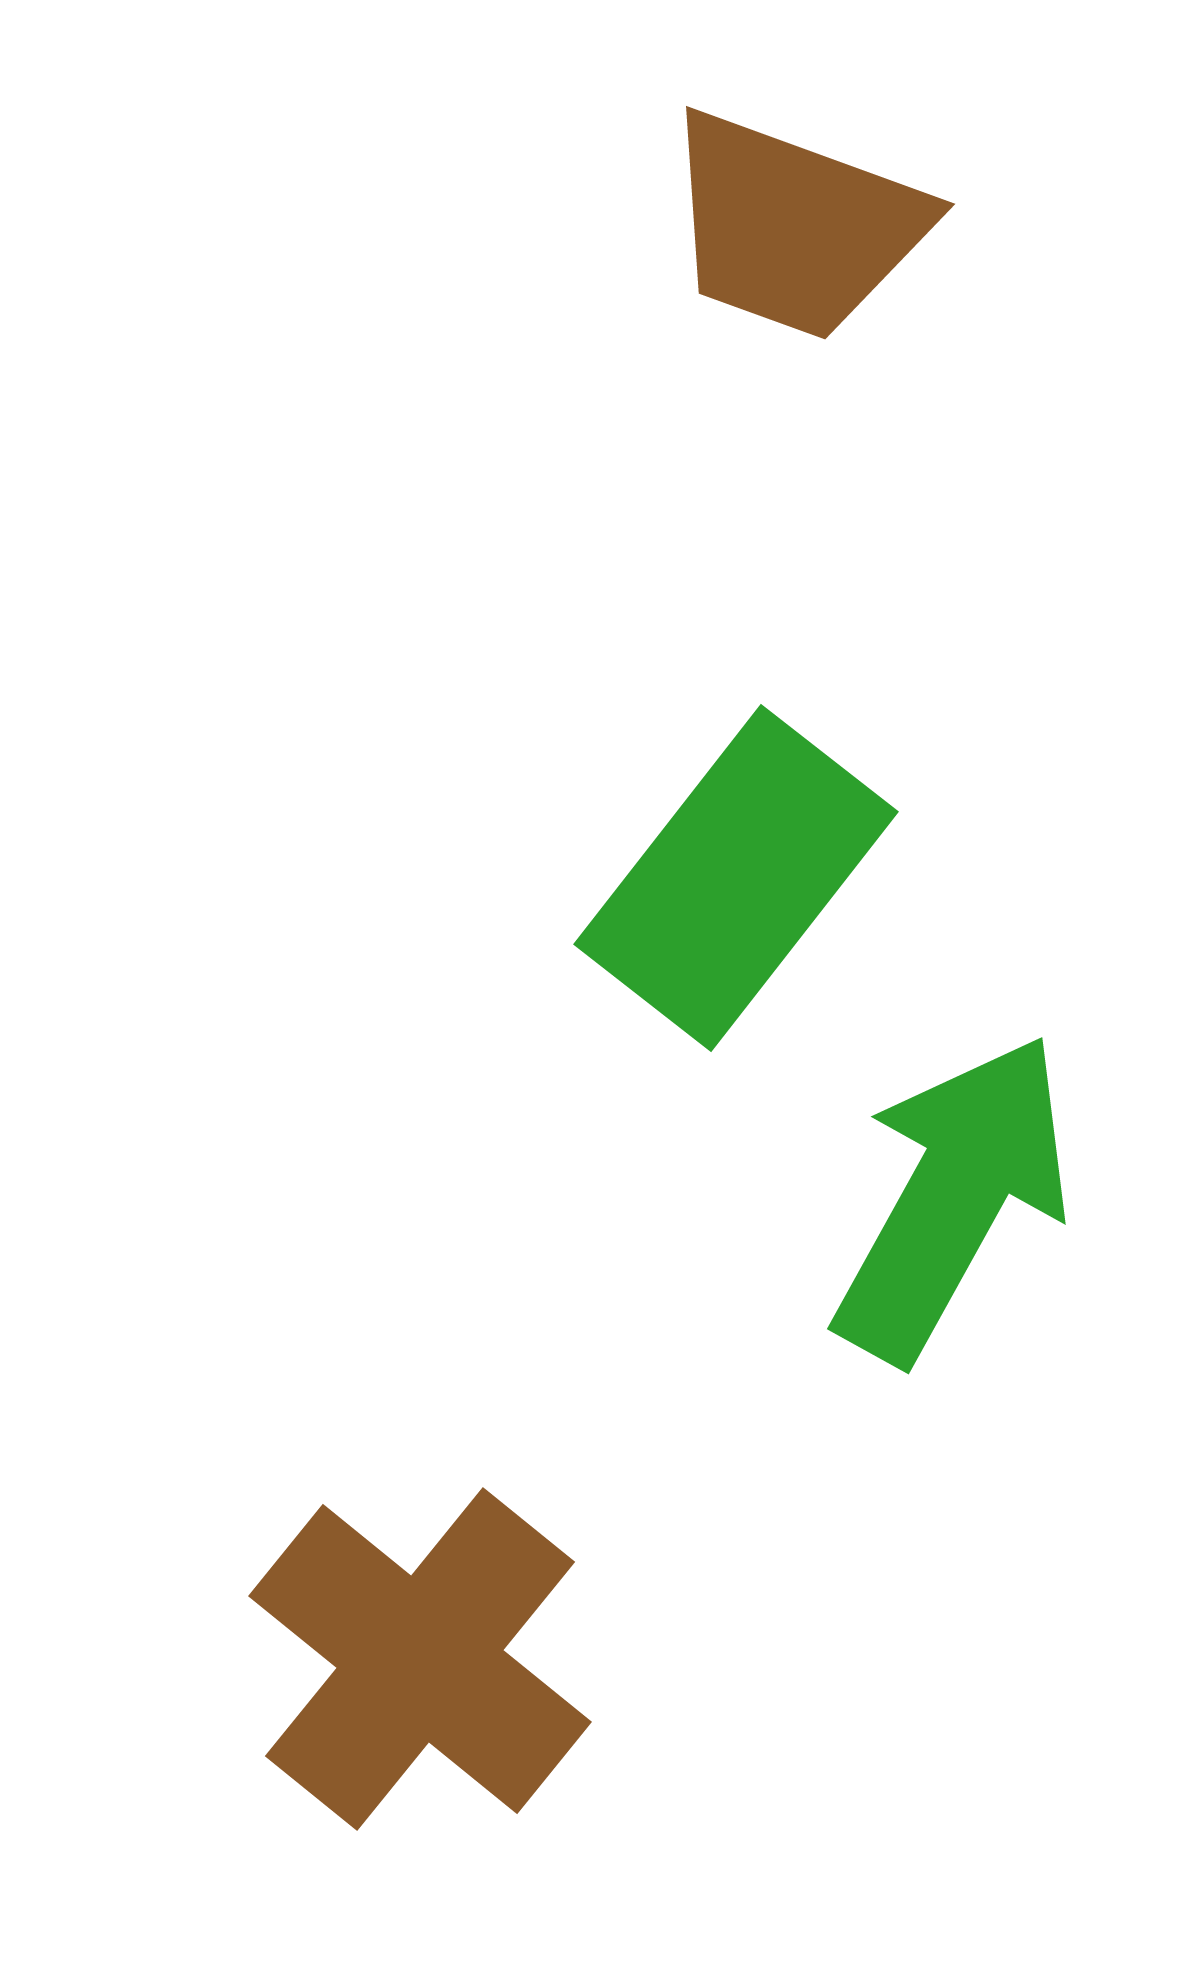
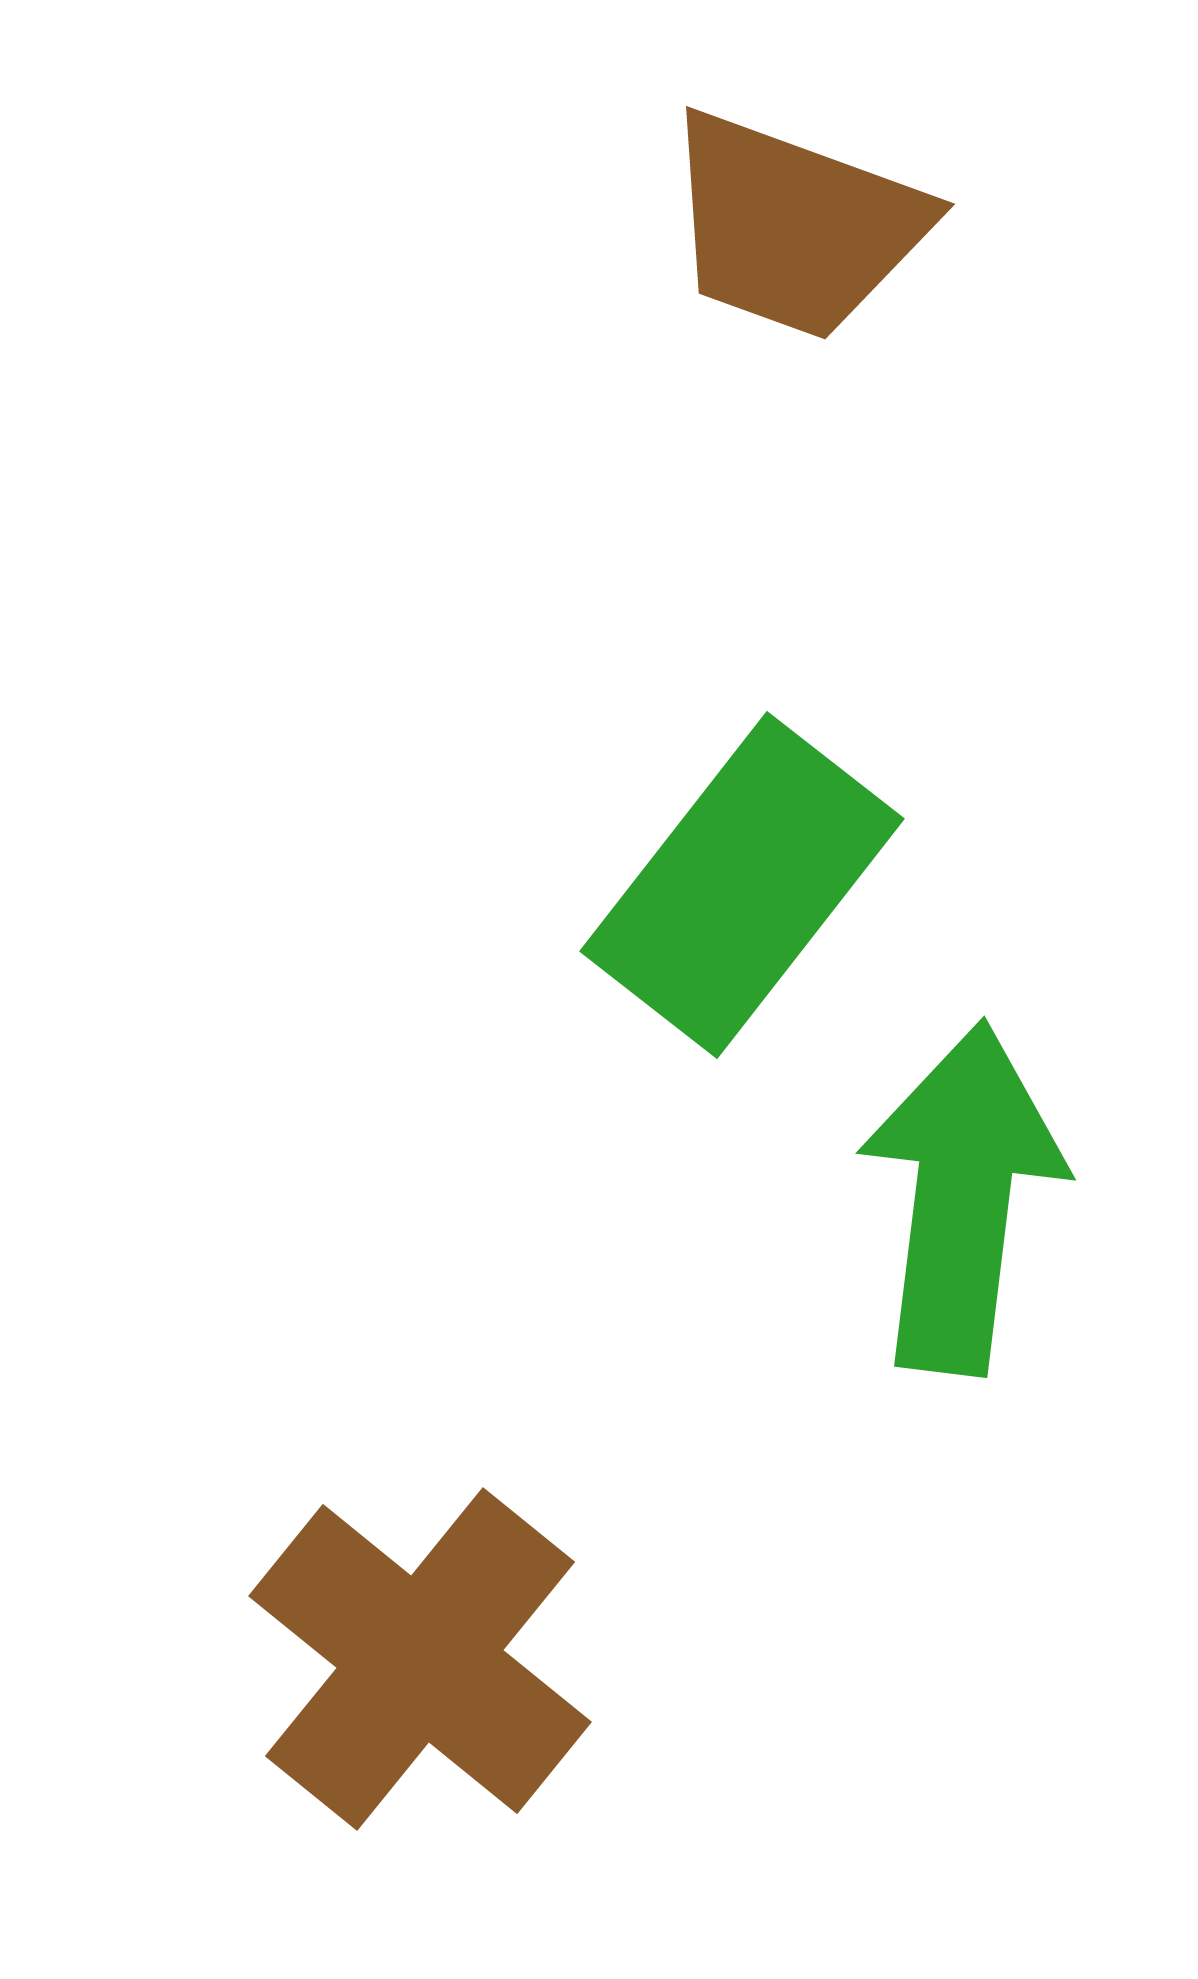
green rectangle: moved 6 px right, 7 px down
green arrow: moved 9 px right; rotated 22 degrees counterclockwise
